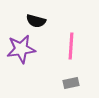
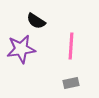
black semicircle: rotated 18 degrees clockwise
